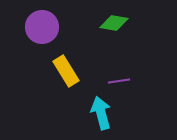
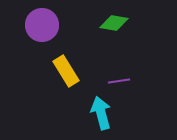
purple circle: moved 2 px up
